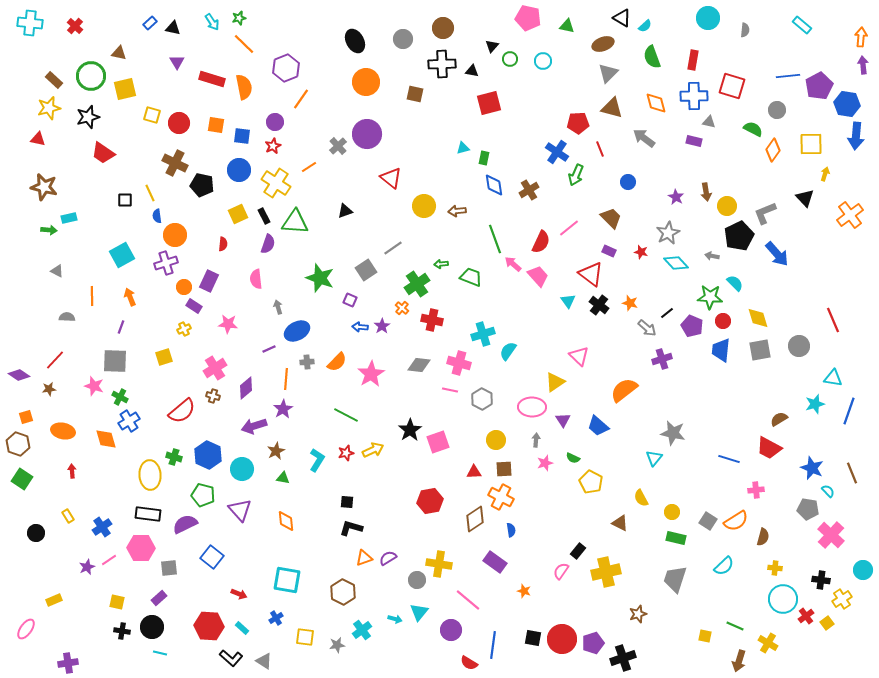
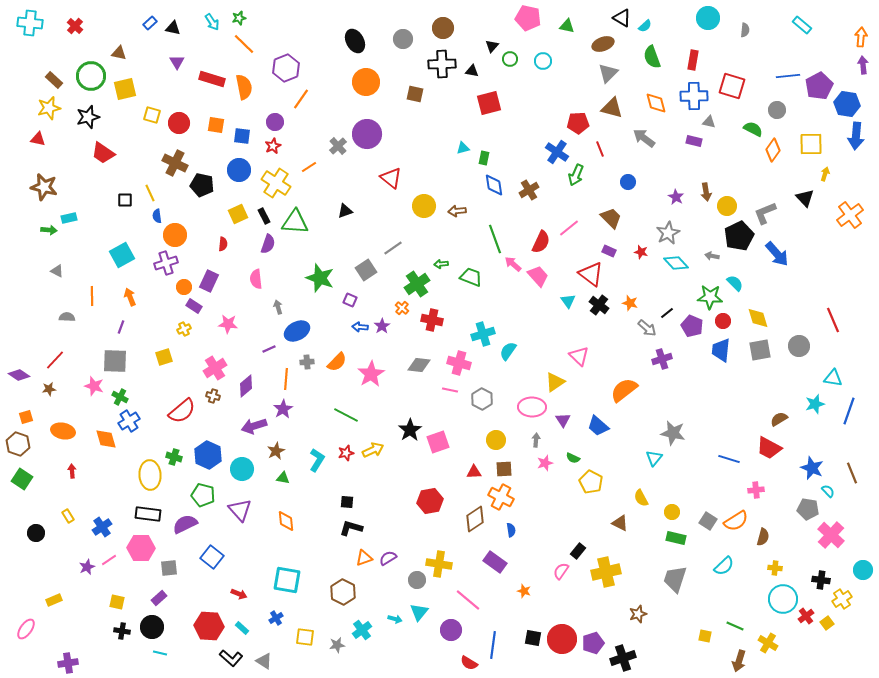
purple diamond at (246, 388): moved 2 px up
